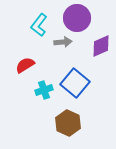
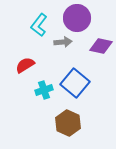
purple diamond: rotated 35 degrees clockwise
